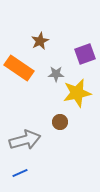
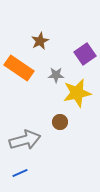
purple square: rotated 15 degrees counterclockwise
gray star: moved 1 px down
